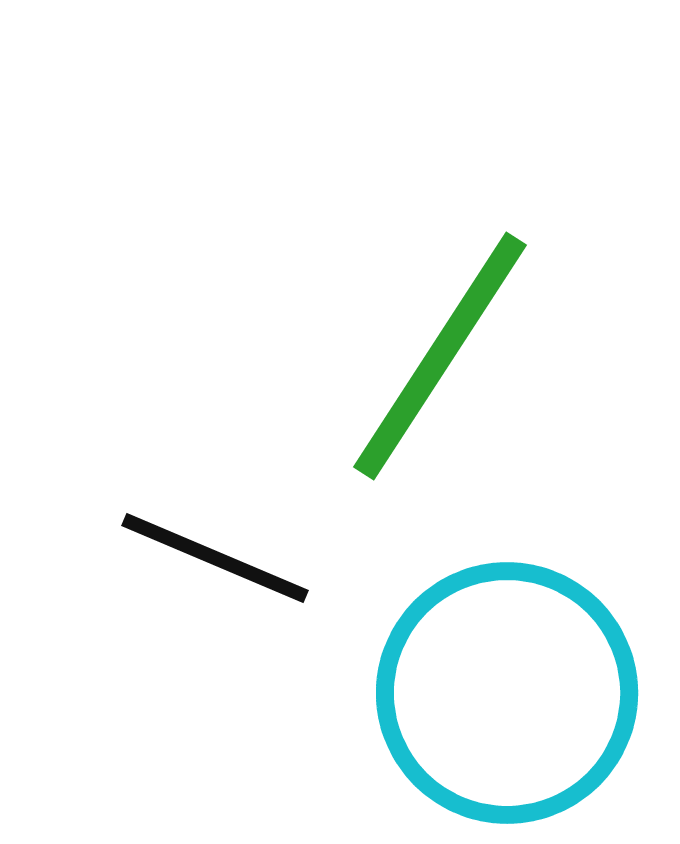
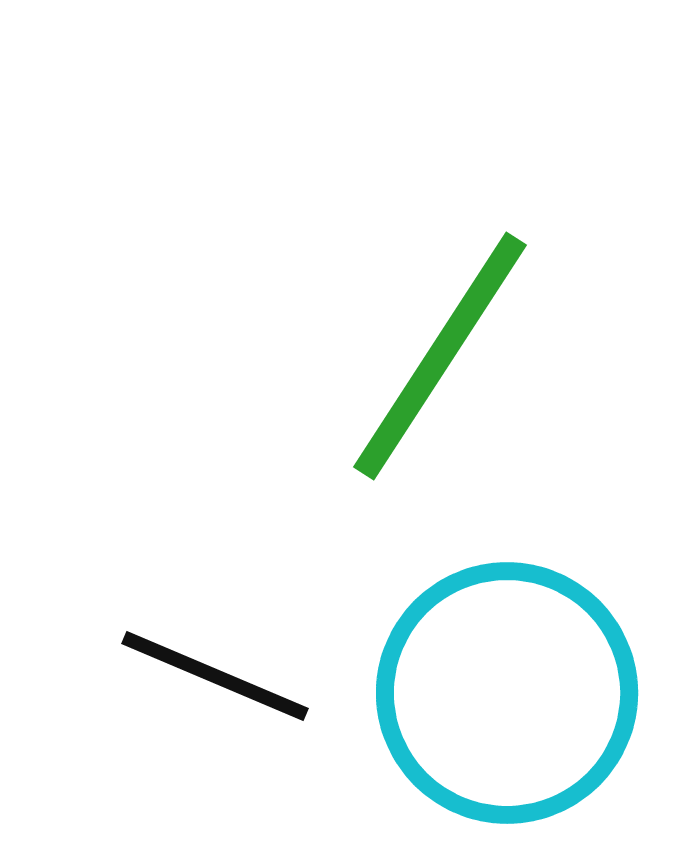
black line: moved 118 px down
